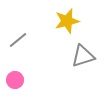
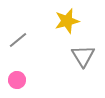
gray triangle: rotated 45 degrees counterclockwise
pink circle: moved 2 px right
